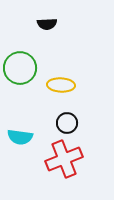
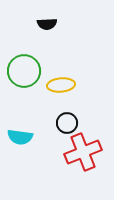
green circle: moved 4 px right, 3 px down
yellow ellipse: rotated 8 degrees counterclockwise
red cross: moved 19 px right, 7 px up
